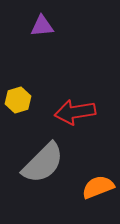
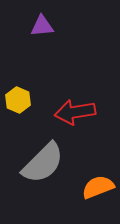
yellow hexagon: rotated 20 degrees counterclockwise
